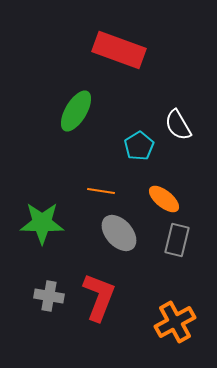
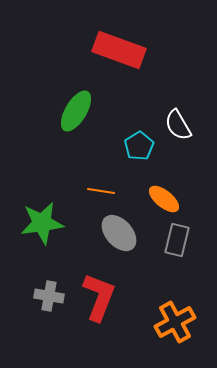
green star: rotated 9 degrees counterclockwise
